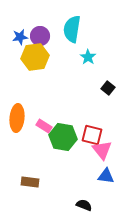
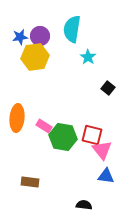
black semicircle: rotated 14 degrees counterclockwise
